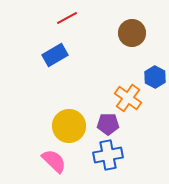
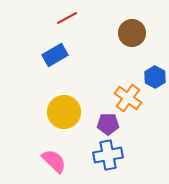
yellow circle: moved 5 px left, 14 px up
